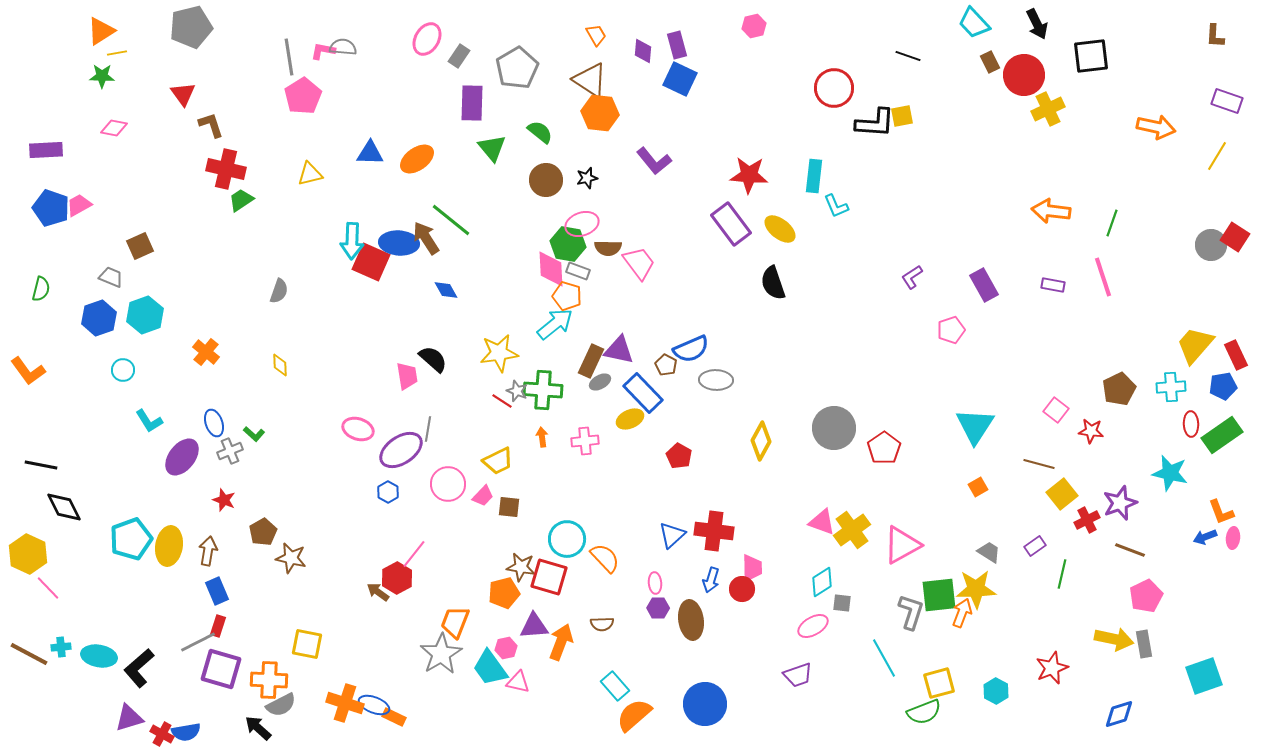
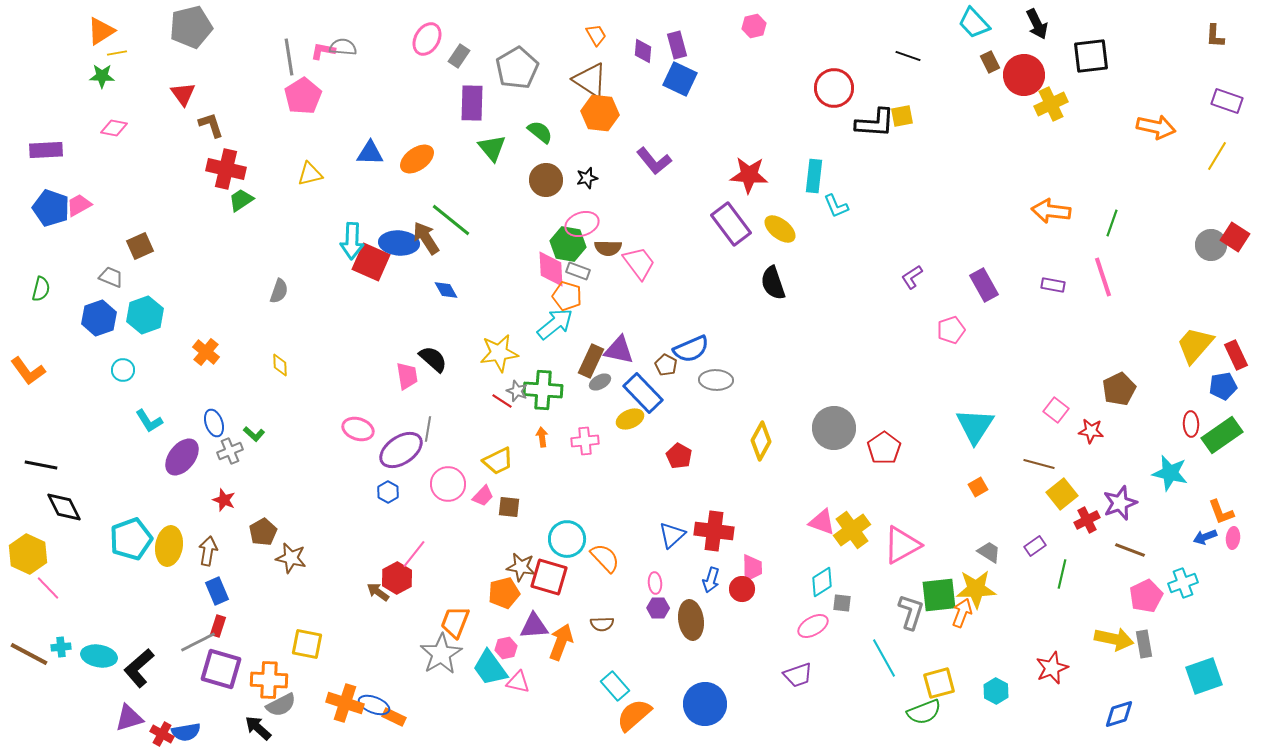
yellow cross at (1048, 109): moved 3 px right, 5 px up
cyan cross at (1171, 387): moved 12 px right, 196 px down; rotated 16 degrees counterclockwise
